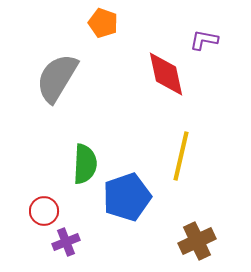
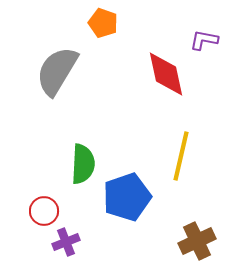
gray semicircle: moved 7 px up
green semicircle: moved 2 px left
